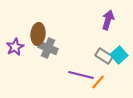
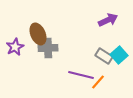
purple arrow: rotated 48 degrees clockwise
brown ellipse: rotated 30 degrees counterclockwise
gray cross: rotated 24 degrees counterclockwise
